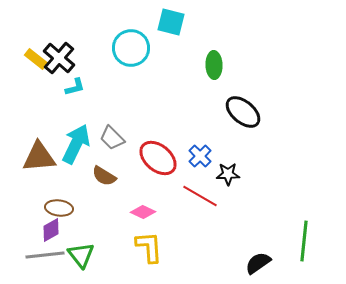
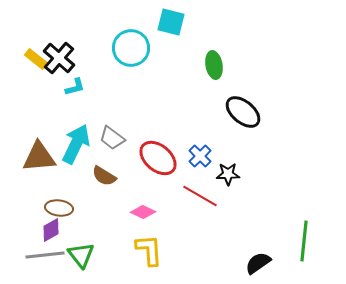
green ellipse: rotated 8 degrees counterclockwise
gray trapezoid: rotated 8 degrees counterclockwise
yellow L-shape: moved 3 px down
